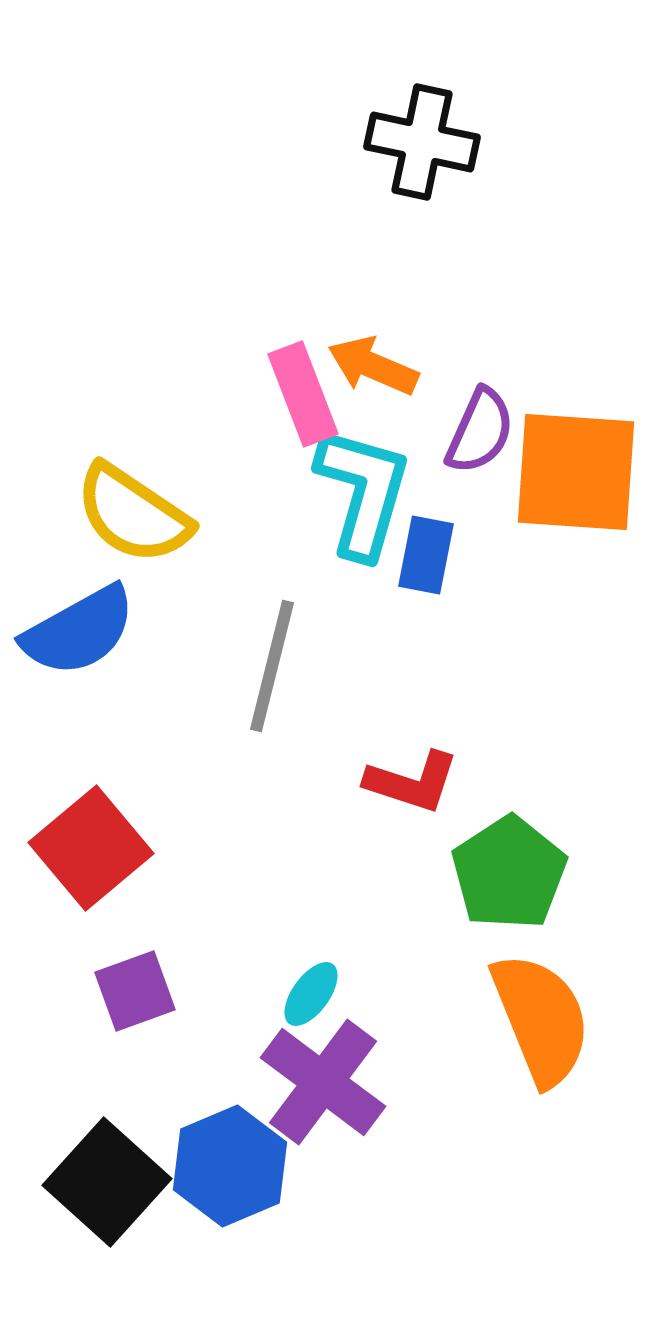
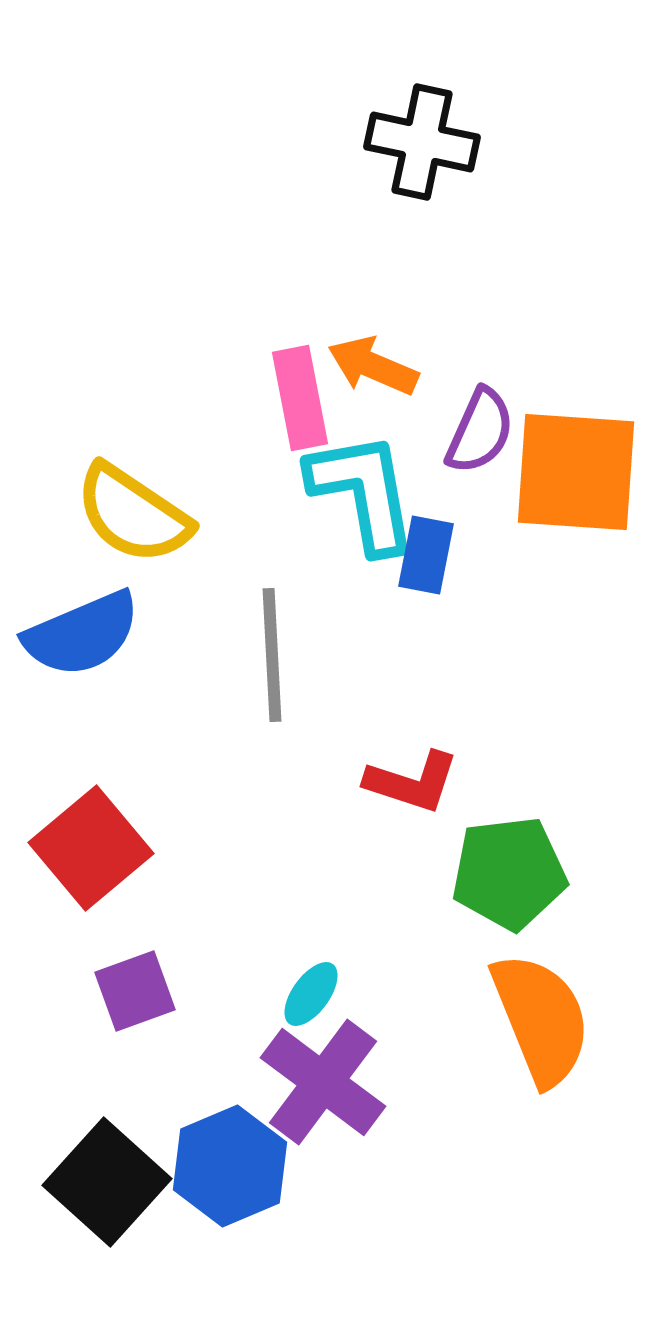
pink rectangle: moved 3 px left, 4 px down; rotated 10 degrees clockwise
cyan L-shape: rotated 26 degrees counterclockwise
blue semicircle: moved 3 px right, 3 px down; rotated 6 degrees clockwise
gray line: moved 11 px up; rotated 17 degrees counterclockwise
green pentagon: rotated 26 degrees clockwise
